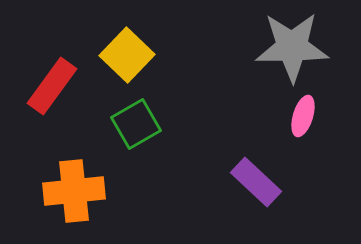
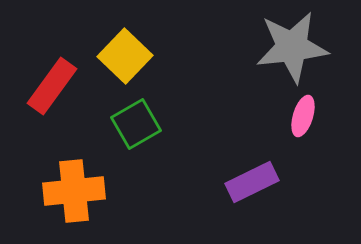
gray star: rotated 6 degrees counterclockwise
yellow square: moved 2 px left, 1 px down
purple rectangle: moved 4 px left; rotated 69 degrees counterclockwise
